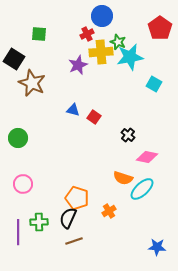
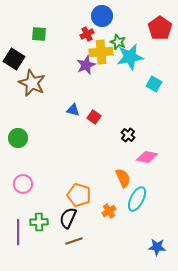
purple star: moved 8 px right
orange semicircle: rotated 132 degrees counterclockwise
cyan ellipse: moved 5 px left, 10 px down; rotated 20 degrees counterclockwise
orange pentagon: moved 2 px right, 3 px up
